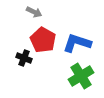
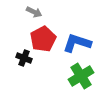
red pentagon: moved 1 px up; rotated 15 degrees clockwise
